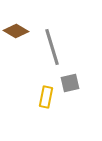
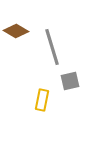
gray square: moved 2 px up
yellow rectangle: moved 4 px left, 3 px down
